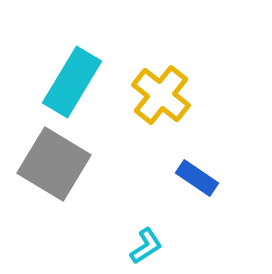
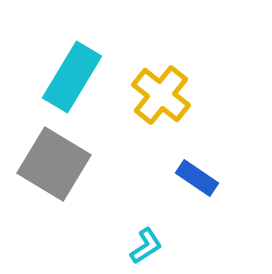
cyan rectangle: moved 5 px up
